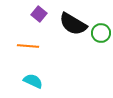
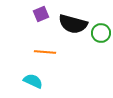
purple square: moved 2 px right; rotated 28 degrees clockwise
black semicircle: rotated 16 degrees counterclockwise
orange line: moved 17 px right, 6 px down
